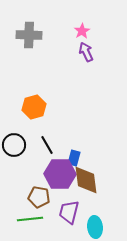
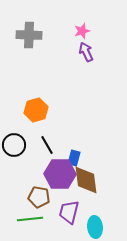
pink star: rotated 14 degrees clockwise
orange hexagon: moved 2 px right, 3 px down
